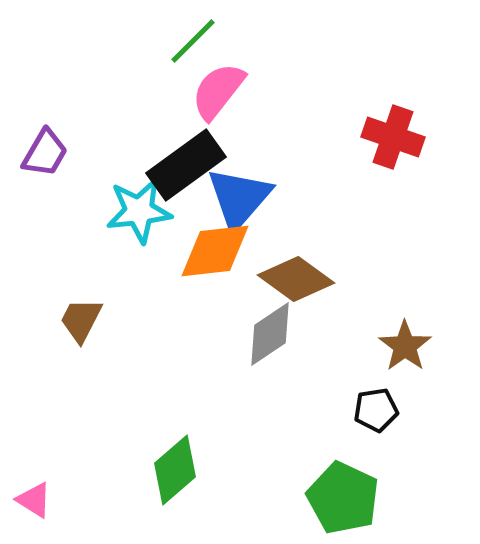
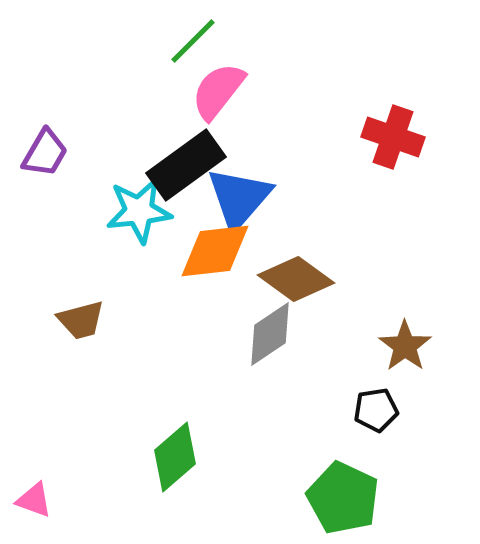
brown trapezoid: rotated 132 degrees counterclockwise
green diamond: moved 13 px up
pink triangle: rotated 12 degrees counterclockwise
